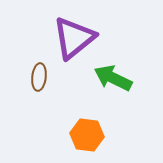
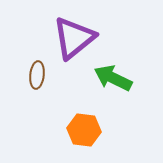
brown ellipse: moved 2 px left, 2 px up
orange hexagon: moved 3 px left, 5 px up
